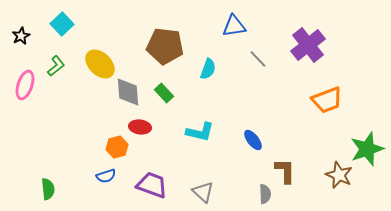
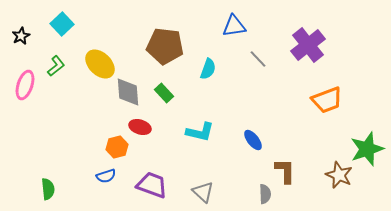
red ellipse: rotated 10 degrees clockwise
